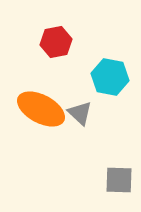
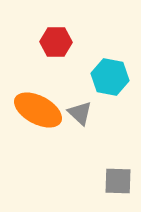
red hexagon: rotated 12 degrees clockwise
orange ellipse: moved 3 px left, 1 px down
gray square: moved 1 px left, 1 px down
